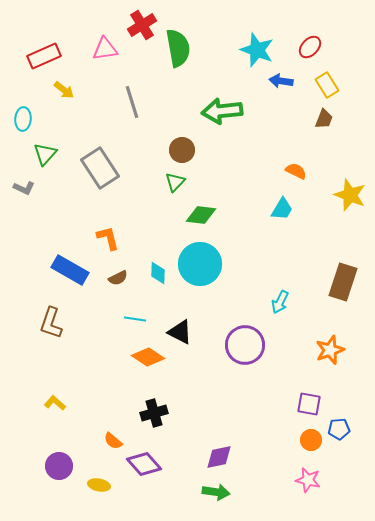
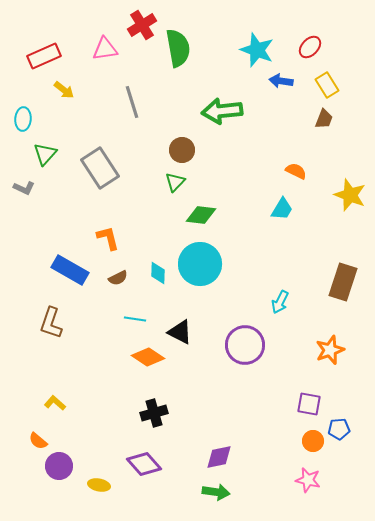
orange circle at (311, 440): moved 2 px right, 1 px down
orange semicircle at (113, 441): moved 75 px left
